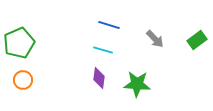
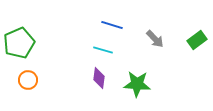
blue line: moved 3 px right
orange circle: moved 5 px right
